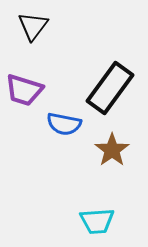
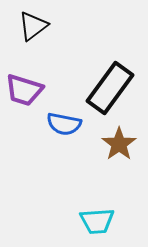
black triangle: rotated 16 degrees clockwise
brown star: moved 7 px right, 6 px up
